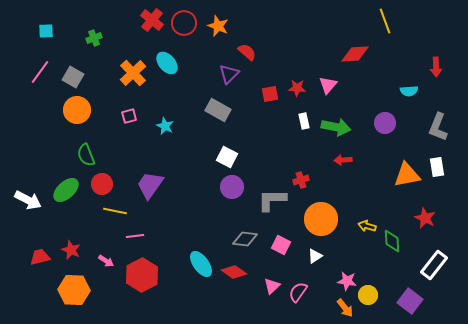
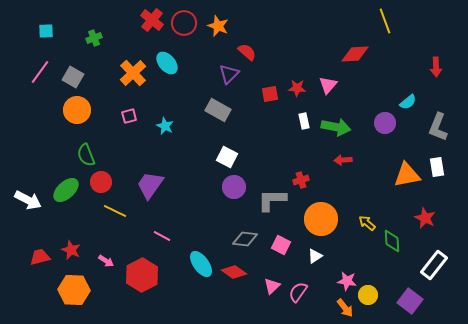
cyan semicircle at (409, 91): moved 1 px left, 11 px down; rotated 36 degrees counterclockwise
red circle at (102, 184): moved 1 px left, 2 px up
purple circle at (232, 187): moved 2 px right
yellow line at (115, 211): rotated 15 degrees clockwise
yellow arrow at (367, 226): moved 3 px up; rotated 24 degrees clockwise
pink line at (135, 236): moved 27 px right; rotated 36 degrees clockwise
